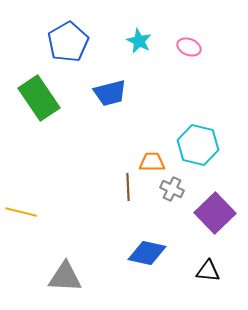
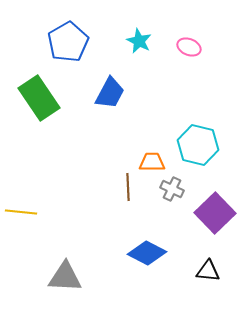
blue trapezoid: rotated 48 degrees counterclockwise
yellow line: rotated 8 degrees counterclockwise
blue diamond: rotated 15 degrees clockwise
